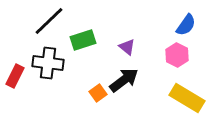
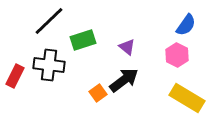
black cross: moved 1 px right, 2 px down
